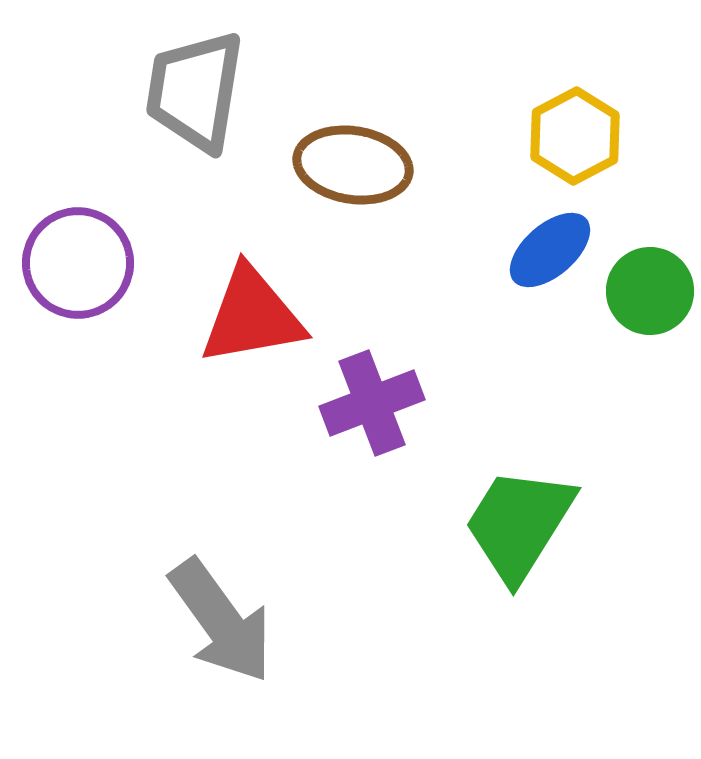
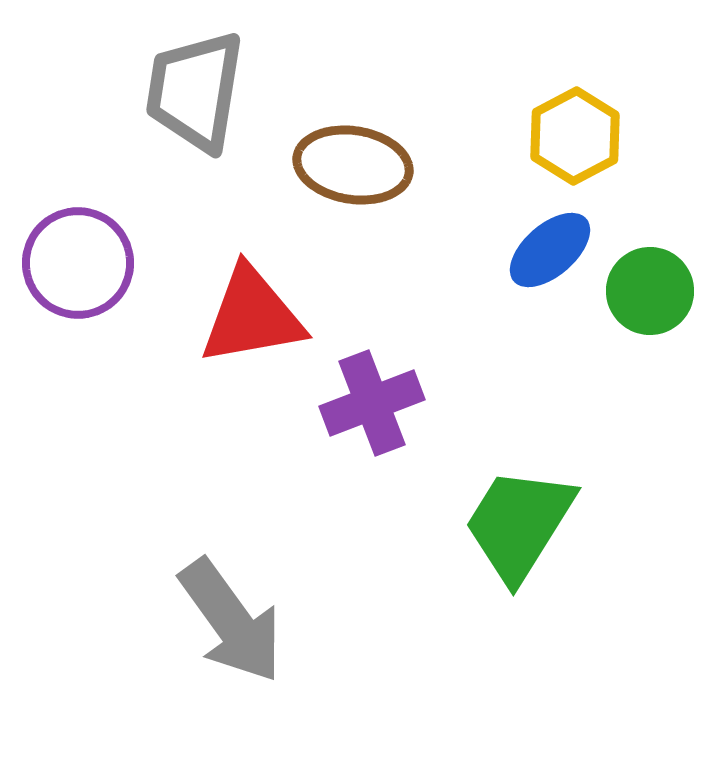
gray arrow: moved 10 px right
